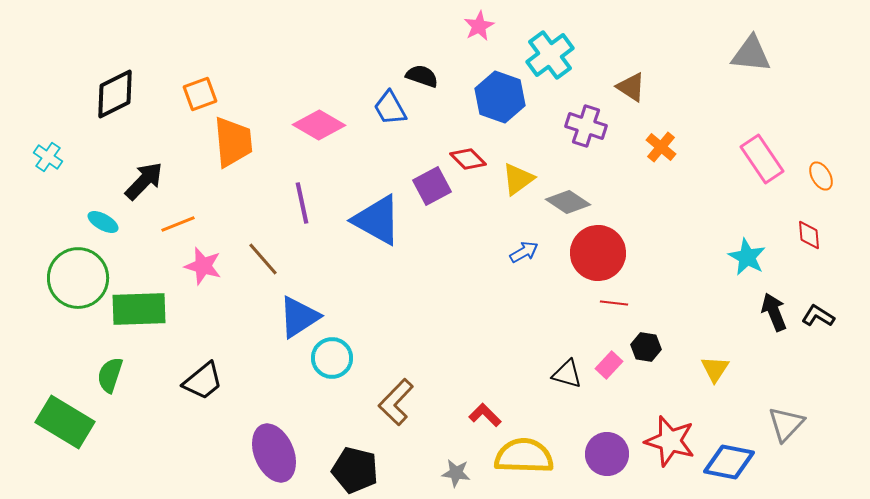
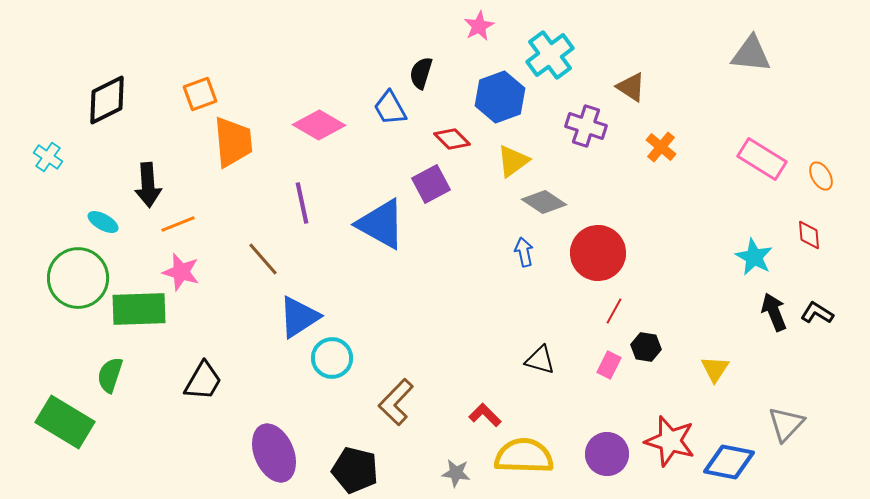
black semicircle at (422, 76): moved 1 px left, 3 px up; rotated 92 degrees counterclockwise
black diamond at (115, 94): moved 8 px left, 6 px down
blue hexagon at (500, 97): rotated 21 degrees clockwise
red diamond at (468, 159): moved 16 px left, 20 px up
pink rectangle at (762, 159): rotated 24 degrees counterclockwise
yellow triangle at (518, 179): moved 5 px left, 18 px up
black arrow at (144, 181): moved 4 px right, 4 px down; rotated 132 degrees clockwise
purple square at (432, 186): moved 1 px left, 2 px up
gray diamond at (568, 202): moved 24 px left
blue triangle at (377, 220): moved 4 px right, 4 px down
blue arrow at (524, 252): rotated 72 degrees counterclockwise
cyan star at (747, 257): moved 7 px right
pink star at (203, 266): moved 22 px left, 6 px down
red line at (614, 303): moved 8 px down; rotated 68 degrees counterclockwise
black L-shape at (818, 316): moved 1 px left, 3 px up
pink rectangle at (609, 365): rotated 16 degrees counterclockwise
black triangle at (567, 374): moved 27 px left, 14 px up
black trapezoid at (203, 381): rotated 21 degrees counterclockwise
